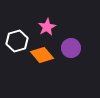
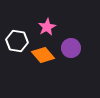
white hexagon: rotated 25 degrees clockwise
orange diamond: moved 1 px right
